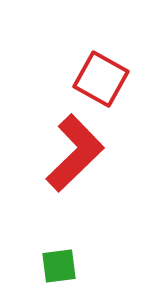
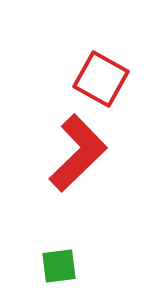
red L-shape: moved 3 px right
